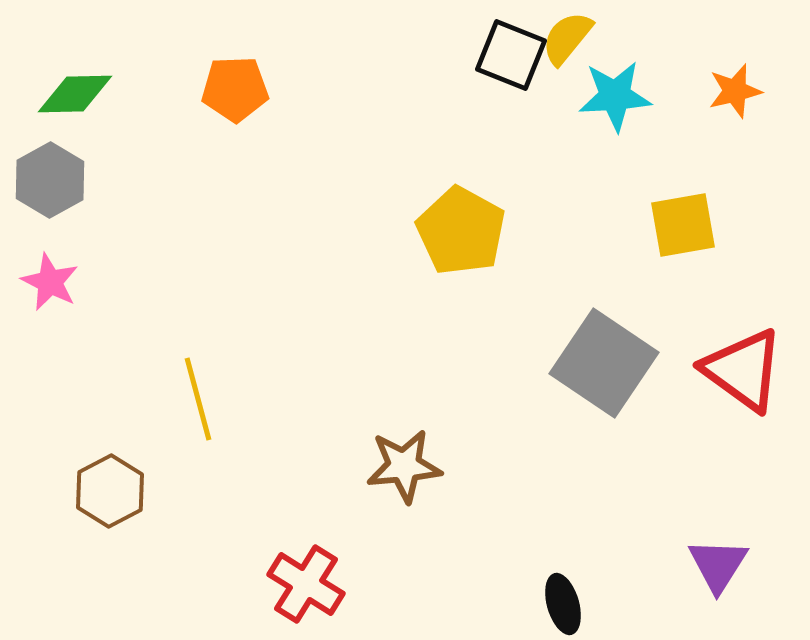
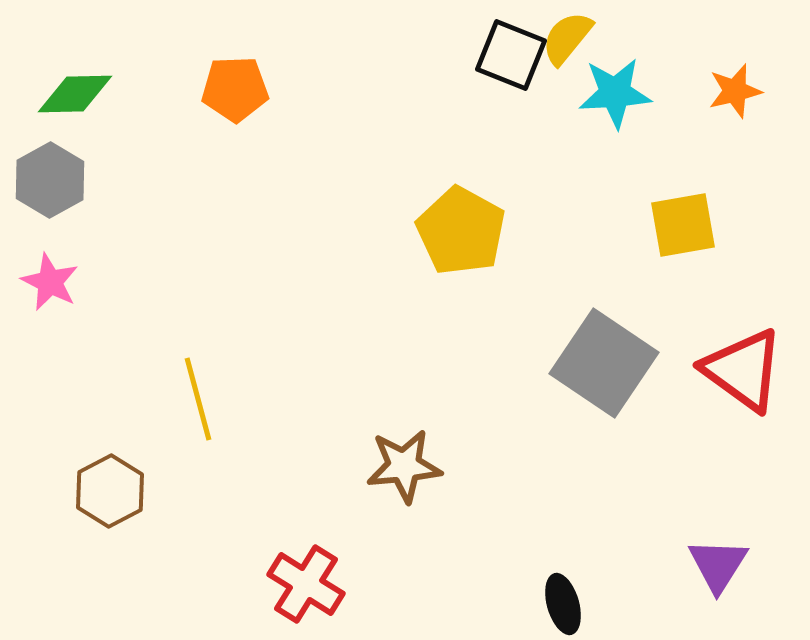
cyan star: moved 3 px up
